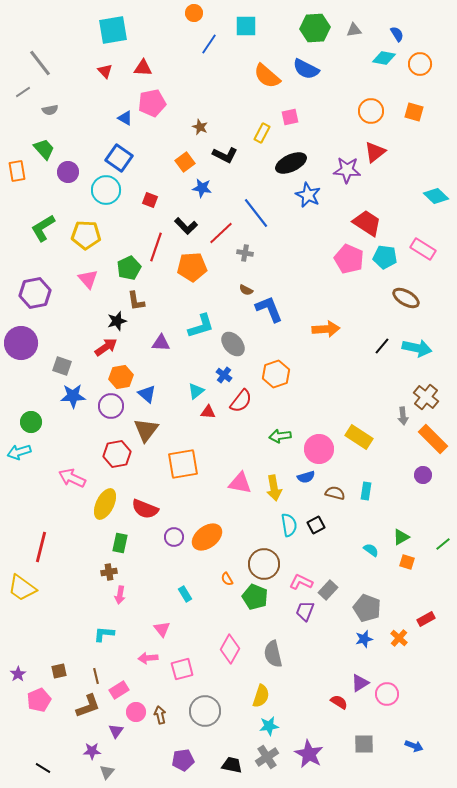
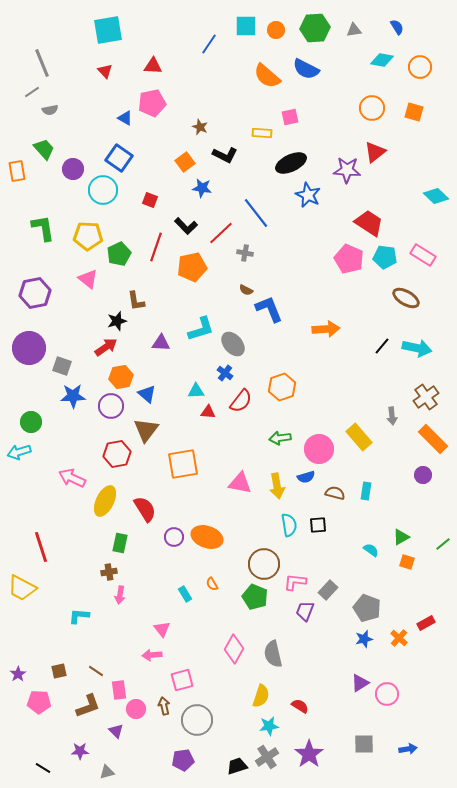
orange circle at (194, 13): moved 82 px right, 17 px down
cyan square at (113, 30): moved 5 px left
blue semicircle at (397, 34): moved 7 px up
cyan diamond at (384, 58): moved 2 px left, 2 px down
gray line at (40, 63): moved 2 px right; rotated 16 degrees clockwise
orange circle at (420, 64): moved 3 px down
red triangle at (143, 68): moved 10 px right, 2 px up
gray line at (23, 92): moved 9 px right
orange circle at (371, 111): moved 1 px right, 3 px up
yellow rectangle at (262, 133): rotated 66 degrees clockwise
purple circle at (68, 172): moved 5 px right, 3 px up
cyan circle at (106, 190): moved 3 px left
red trapezoid at (367, 223): moved 2 px right
green L-shape at (43, 228): rotated 112 degrees clockwise
yellow pentagon at (86, 235): moved 2 px right, 1 px down
pink rectangle at (423, 249): moved 6 px down
orange pentagon at (192, 267): rotated 8 degrees counterclockwise
green pentagon at (129, 268): moved 10 px left, 14 px up
pink triangle at (88, 279): rotated 10 degrees counterclockwise
cyan L-shape at (201, 326): moved 3 px down
purple circle at (21, 343): moved 8 px right, 5 px down
orange hexagon at (276, 374): moved 6 px right, 13 px down
blue cross at (224, 375): moved 1 px right, 2 px up
cyan triangle at (196, 391): rotated 36 degrees clockwise
brown cross at (426, 397): rotated 15 degrees clockwise
gray arrow at (403, 416): moved 11 px left
green arrow at (280, 436): moved 2 px down
yellow rectangle at (359, 437): rotated 16 degrees clockwise
yellow arrow at (274, 488): moved 3 px right, 2 px up
yellow ellipse at (105, 504): moved 3 px up
red semicircle at (145, 509): rotated 144 degrees counterclockwise
black square at (316, 525): moved 2 px right; rotated 24 degrees clockwise
orange ellipse at (207, 537): rotated 56 degrees clockwise
red line at (41, 547): rotated 32 degrees counterclockwise
orange semicircle at (227, 579): moved 15 px left, 5 px down
pink L-shape at (301, 582): moved 6 px left; rotated 20 degrees counterclockwise
yellow trapezoid at (22, 588): rotated 8 degrees counterclockwise
red rectangle at (426, 619): moved 4 px down
cyan L-shape at (104, 634): moved 25 px left, 18 px up
pink diamond at (230, 649): moved 4 px right
pink arrow at (148, 658): moved 4 px right, 3 px up
pink square at (182, 669): moved 11 px down
brown line at (96, 676): moved 5 px up; rotated 42 degrees counterclockwise
pink rectangle at (119, 690): rotated 66 degrees counterclockwise
pink pentagon at (39, 700): moved 2 px down; rotated 25 degrees clockwise
red semicircle at (339, 702): moved 39 px left, 4 px down
gray circle at (205, 711): moved 8 px left, 9 px down
pink circle at (136, 712): moved 3 px up
brown arrow at (160, 715): moved 4 px right, 9 px up
purple triangle at (116, 731): rotated 21 degrees counterclockwise
blue arrow at (414, 746): moved 6 px left, 3 px down; rotated 30 degrees counterclockwise
purple star at (92, 751): moved 12 px left
purple star at (309, 754): rotated 8 degrees clockwise
black trapezoid at (232, 765): moved 5 px right, 1 px down; rotated 30 degrees counterclockwise
gray triangle at (107, 772): rotated 35 degrees clockwise
